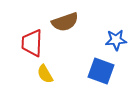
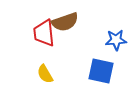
red trapezoid: moved 12 px right, 10 px up; rotated 8 degrees counterclockwise
blue square: rotated 8 degrees counterclockwise
